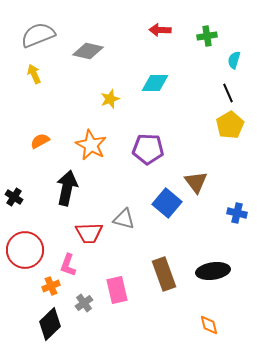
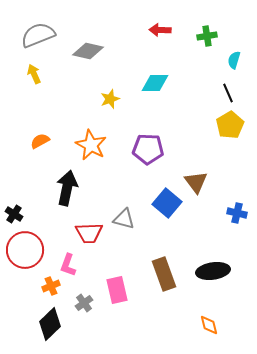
black cross: moved 17 px down
